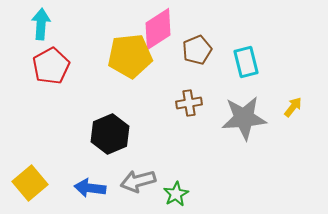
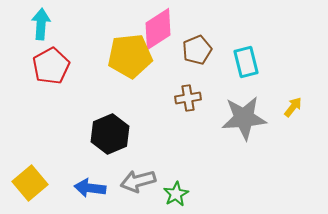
brown cross: moved 1 px left, 5 px up
